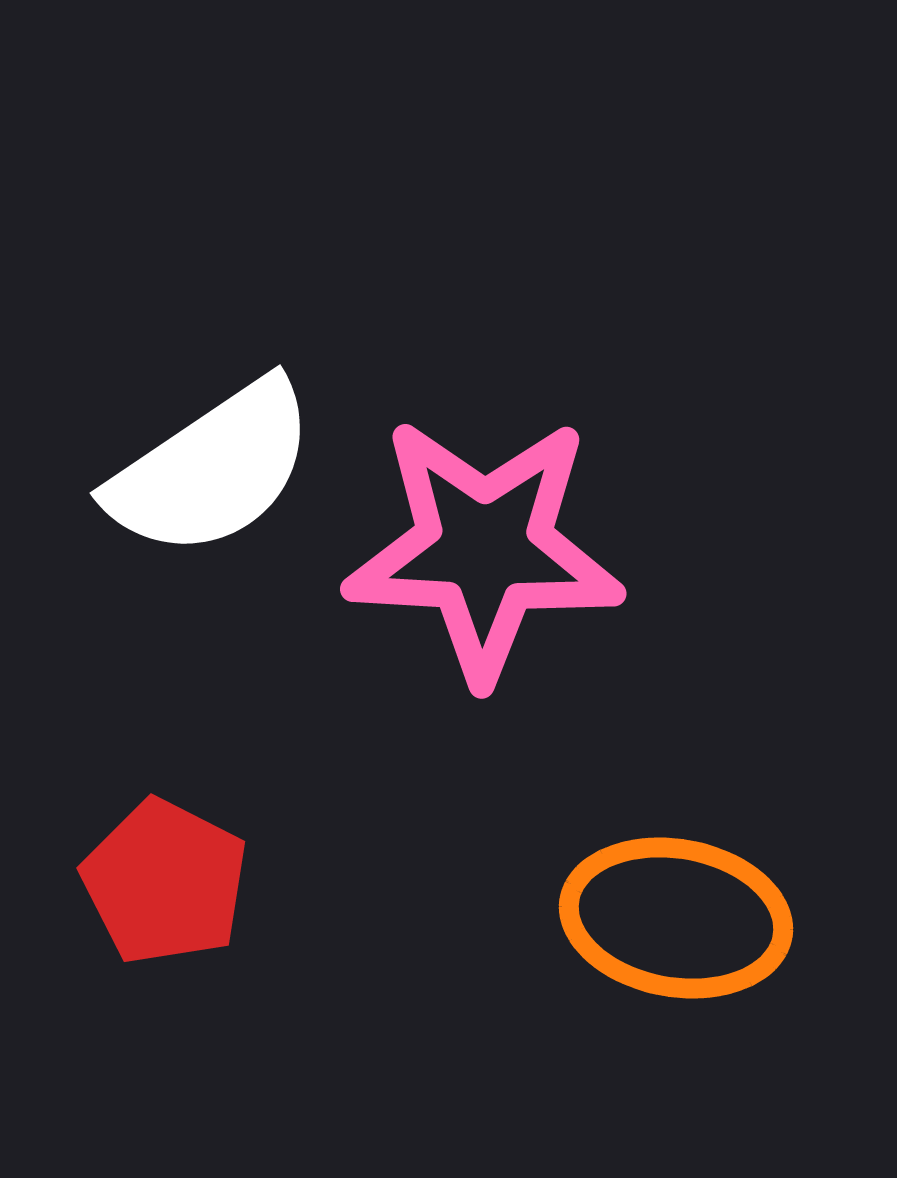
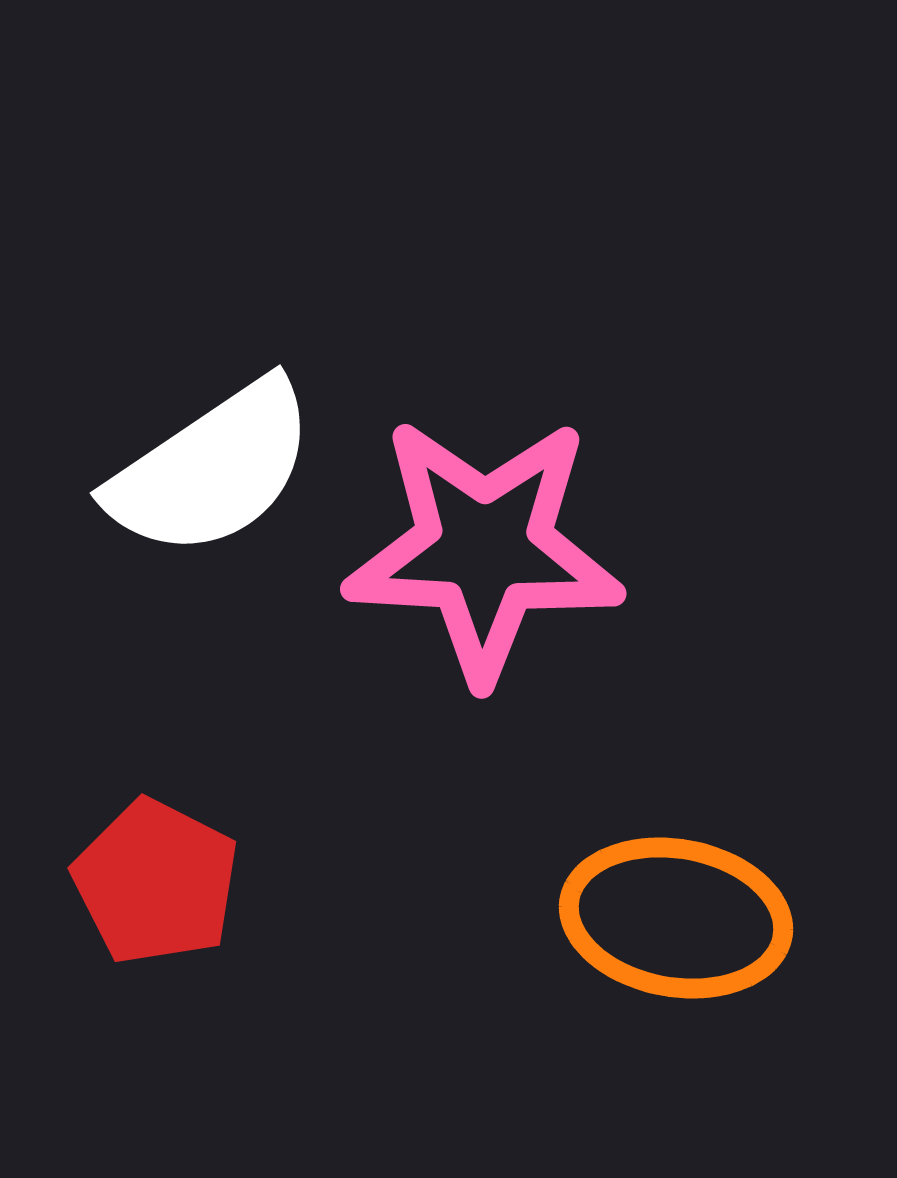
red pentagon: moved 9 px left
